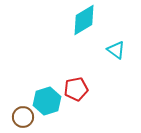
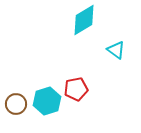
brown circle: moved 7 px left, 13 px up
